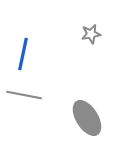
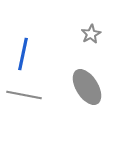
gray star: rotated 18 degrees counterclockwise
gray ellipse: moved 31 px up
